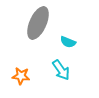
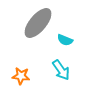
gray ellipse: rotated 16 degrees clockwise
cyan semicircle: moved 3 px left, 2 px up
